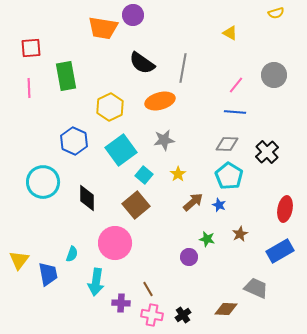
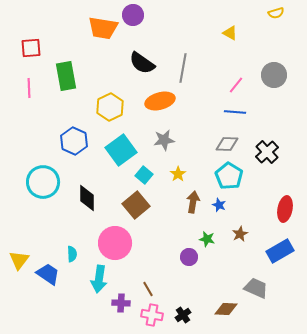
brown arrow at (193, 202): rotated 40 degrees counterclockwise
cyan semicircle at (72, 254): rotated 21 degrees counterclockwise
blue trapezoid at (48, 274): rotated 45 degrees counterclockwise
cyan arrow at (96, 282): moved 3 px right, 3 px up
